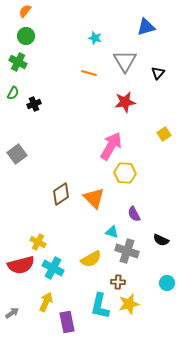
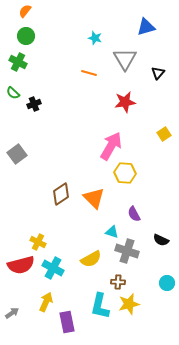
gray triangle: moved 2 px up
green semicircle: rotated 104 degrees clockwise
